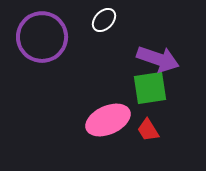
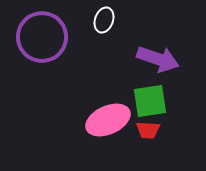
white ellipse: rotated 25 degrees counterclockwise
green square: moved 13 px down
red trapezoid: rotated 55 degrees counterclockwise
